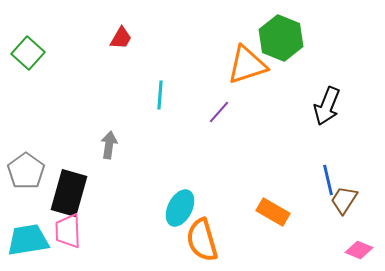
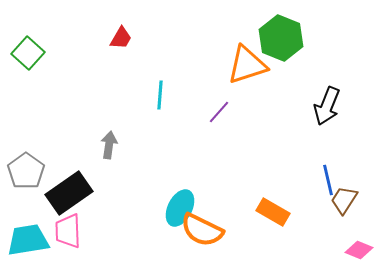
black rectangle: rotated 39 degrees clockwise
orange semicircle: moved 10 px up; rotated 48 degrees counterclockwise
